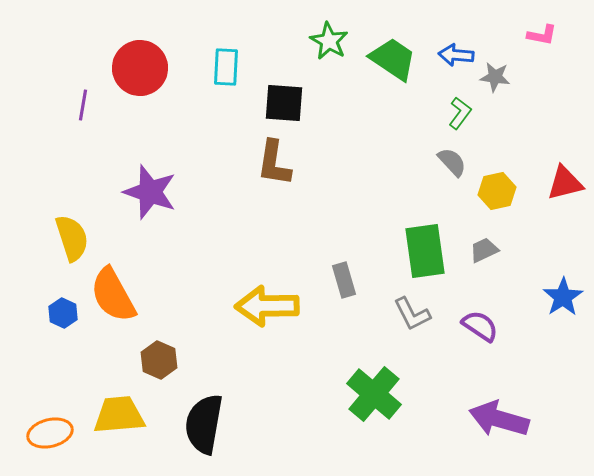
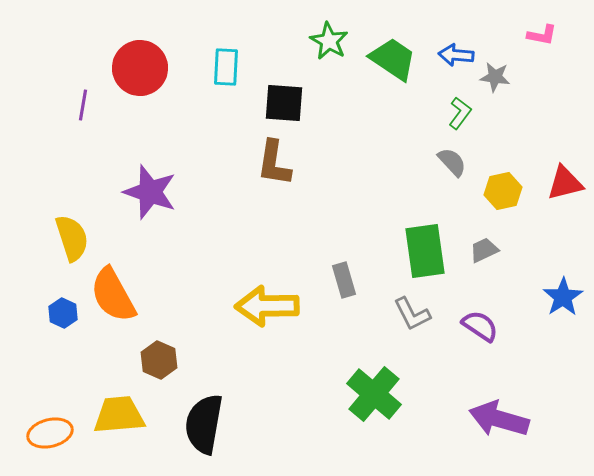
yellow hexagon: moved 6 px right
